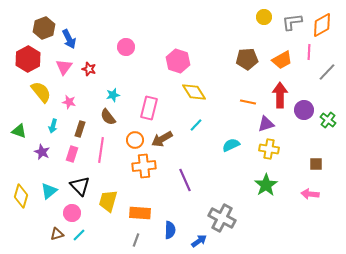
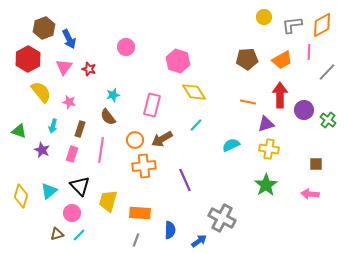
gray L-shape at (292, 22): moved 3 px down
pink rectangle at (149, 108): moved 3 px right, 3 px up
purple star at (42, 152): moved 2 px up
